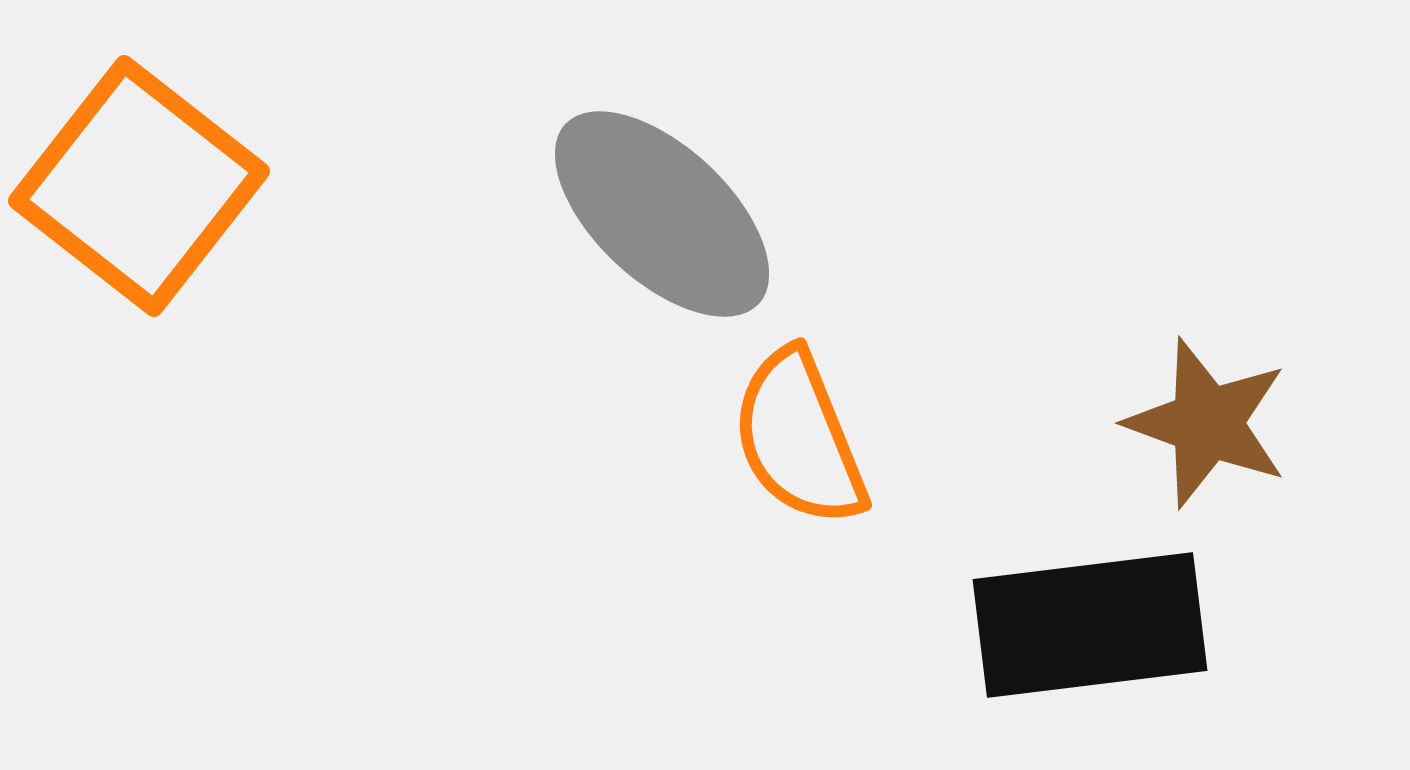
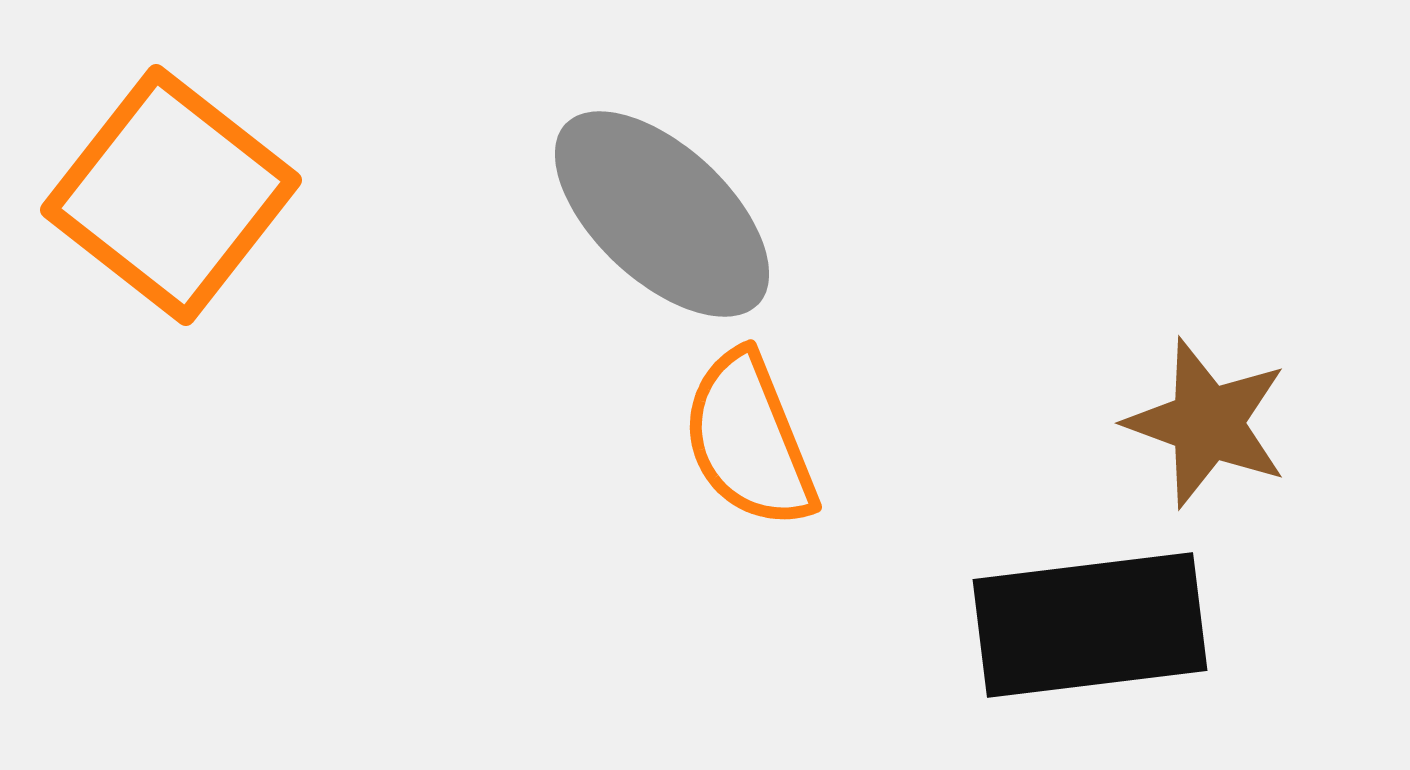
orange square: moved 32 px right, 9 px down
orange semicircle: moved 50 px left, 2 px down
